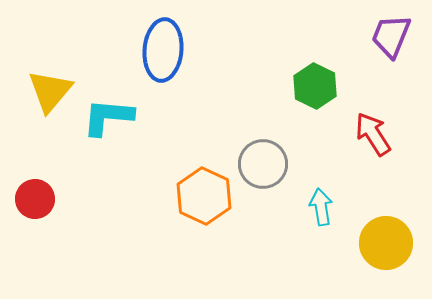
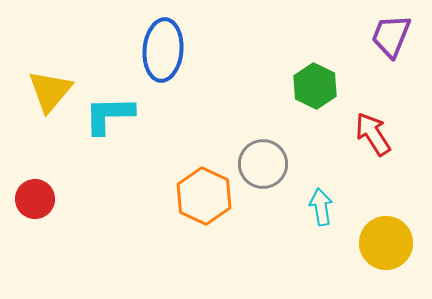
cyan L-shape: moved 1 px right, 2 px up; rotated 6 degrees counterclockwise
